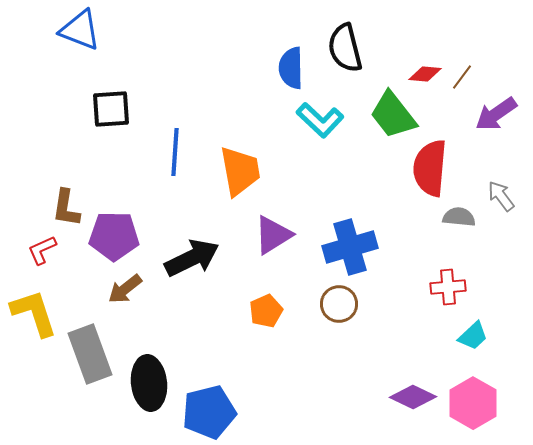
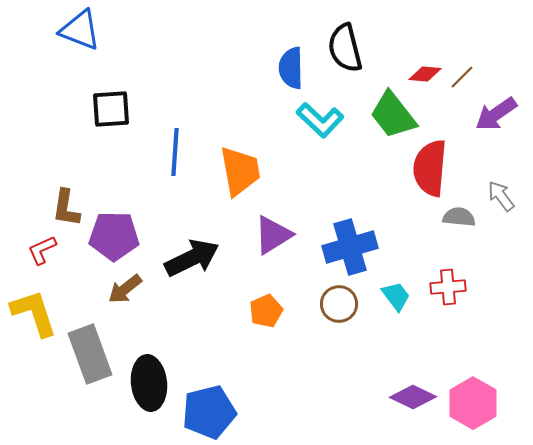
brown line: rotated 8 degrees clockwise
cyan trapezoid: moved 77 px left, 40 px up; rotated 84 degrees counterclockwise
